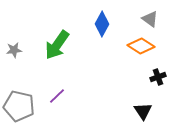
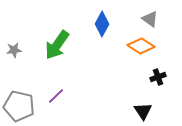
purple line: moved 1 px left
